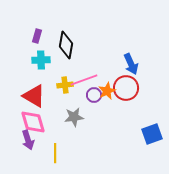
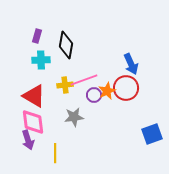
pink diamond: rotated 8 degrees clockwise
